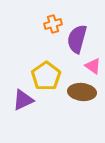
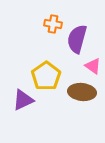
orange cross: rotated 24 degrees clockwise
